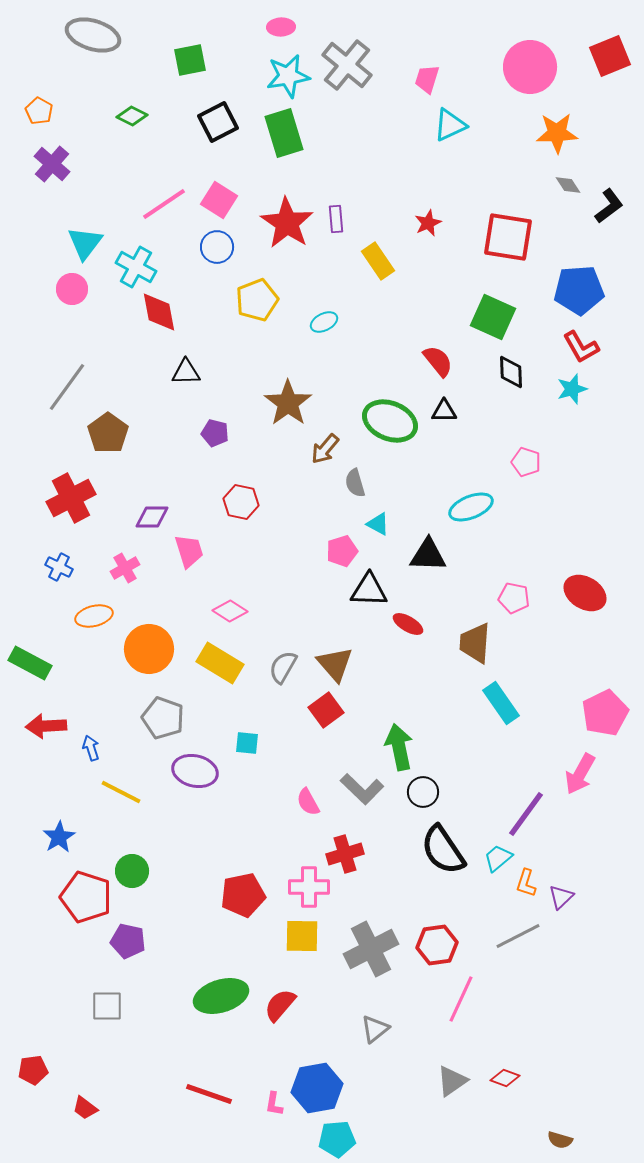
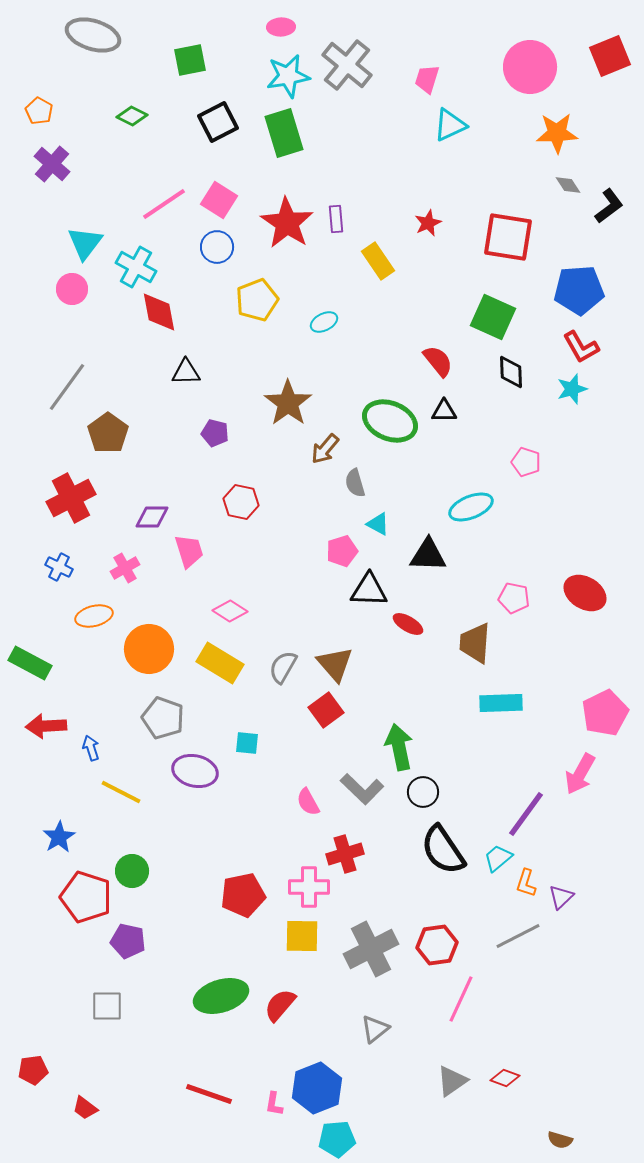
cyan rectangle at (501, 703): rotated 57 degrees counterclockwise
blue hexagon at (317, 1088): rotated 12 degrees counterclockwise
